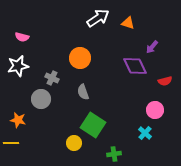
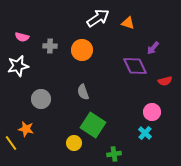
purple arrow: moved 1 px right, 1 px down
orange circle: moved 2 px right, 8 px up
gray cross: moved 2 px left, 32 px up; rotated 24 degrees counterclockwise
pink circle: moved 3 px left, 2 px down
orange star: moved 8 px right, 9 px down
yellow line: rotated 56 degrees clockwise
